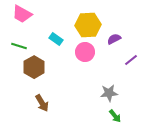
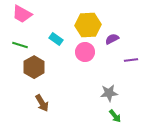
purple semicircle: moved 2 px left
green line: moved 1 px right, 1 px up
purple line: rotated 32 degrees clockwise
